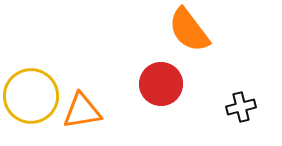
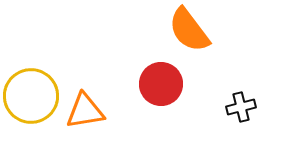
orange triangle: moved 3 px right
